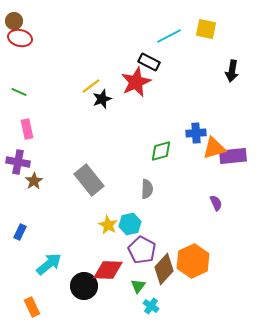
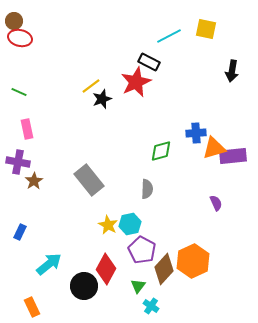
red diamond: moved 2 px left, 1 px up; rotated 64 degrees counterclockwise
